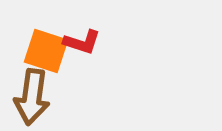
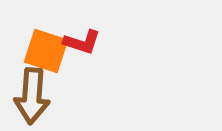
brown arrow: moved 1 px up; rotated 4 degrees counterclockwise
